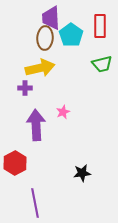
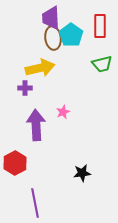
brown ellipse: moved 8 px right; rotated 10 degrees counterclockwise
